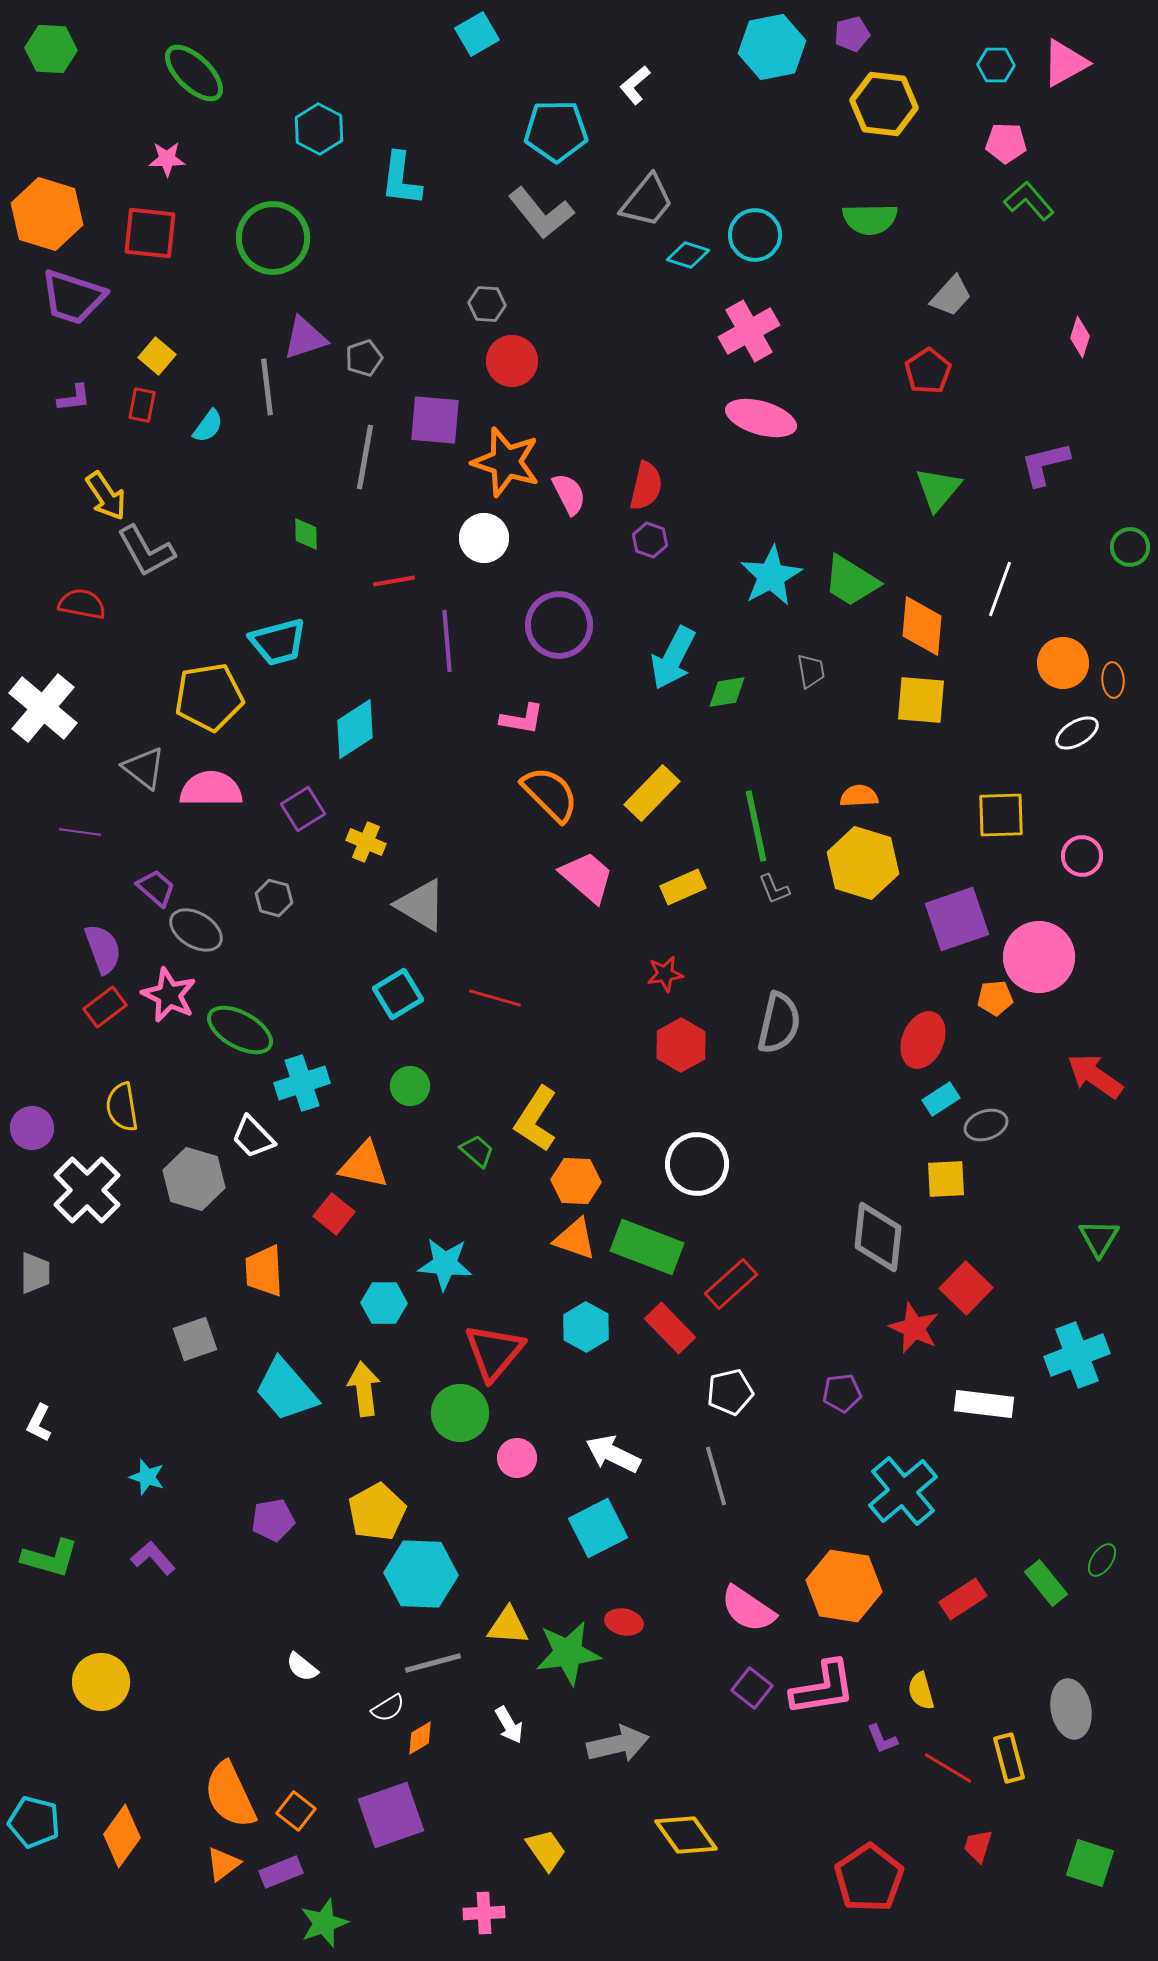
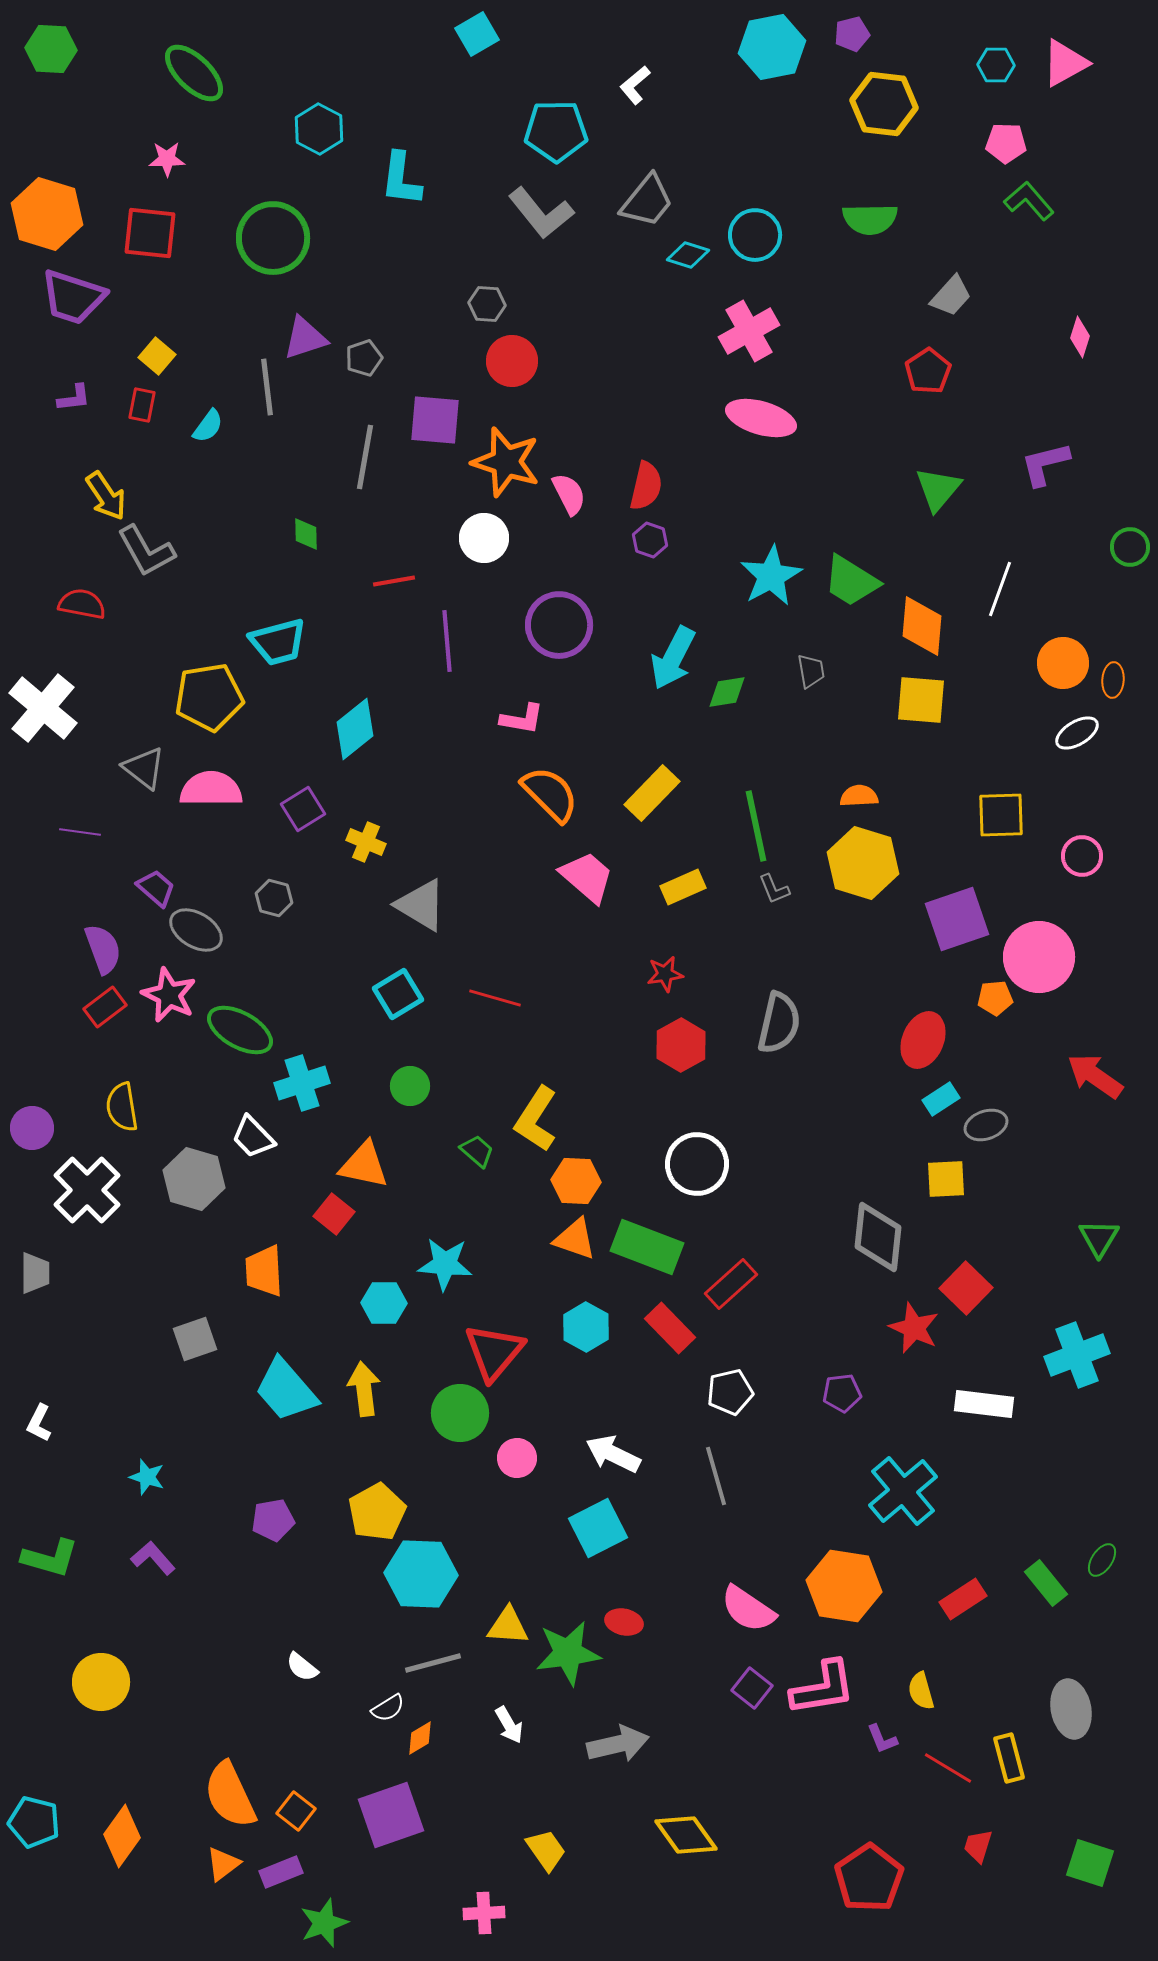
orange ellipse at (1113, 680): rotated 8 degrees clockwise
cyan diamond at (355, 729): rotated 6 degrees counterclockwise
